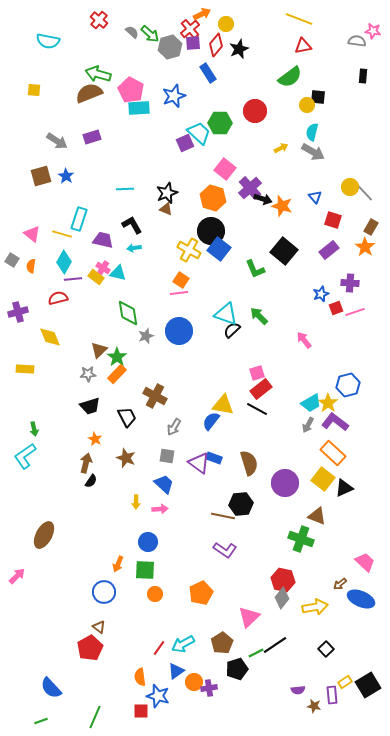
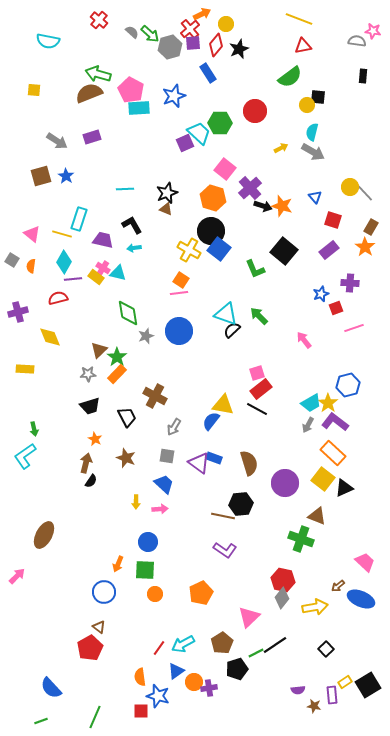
black arrow at (263, 199): moved 7 px down
pink line at (355, 312): moved 1 px left, 16 px down
brown arrow at (340, 584): moved 2 px left, 2 px down
